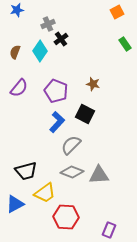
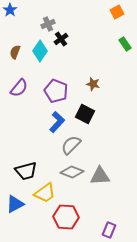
blue star: moved 7 px left; rotated 24 degrees counterclockwise
gray triangle: moved 1 px right, 1 px down
